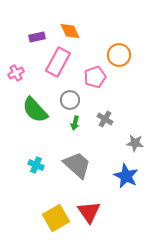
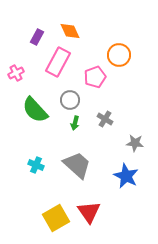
purple rectangle: rotated 49 degrees counterclockwise
